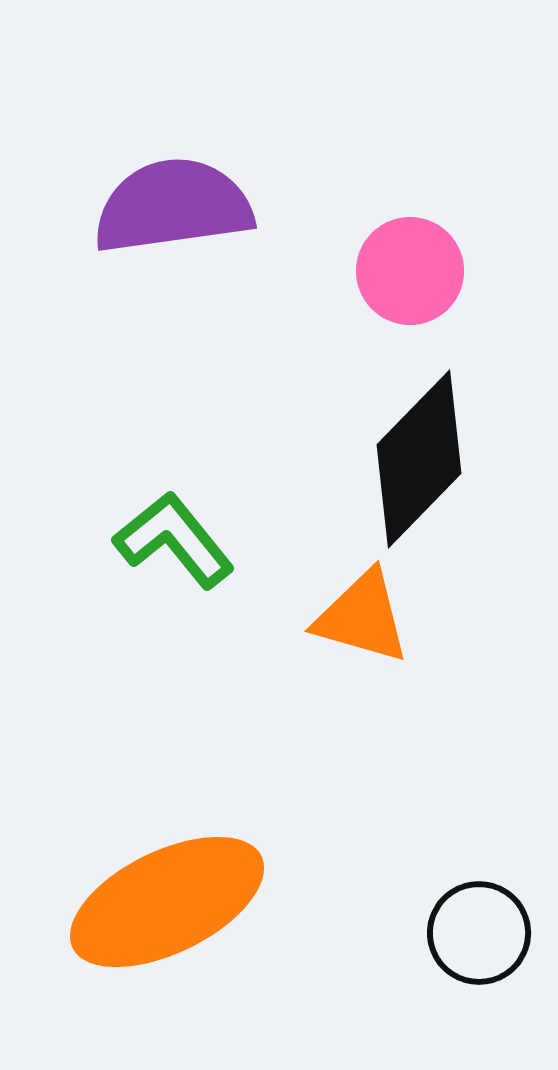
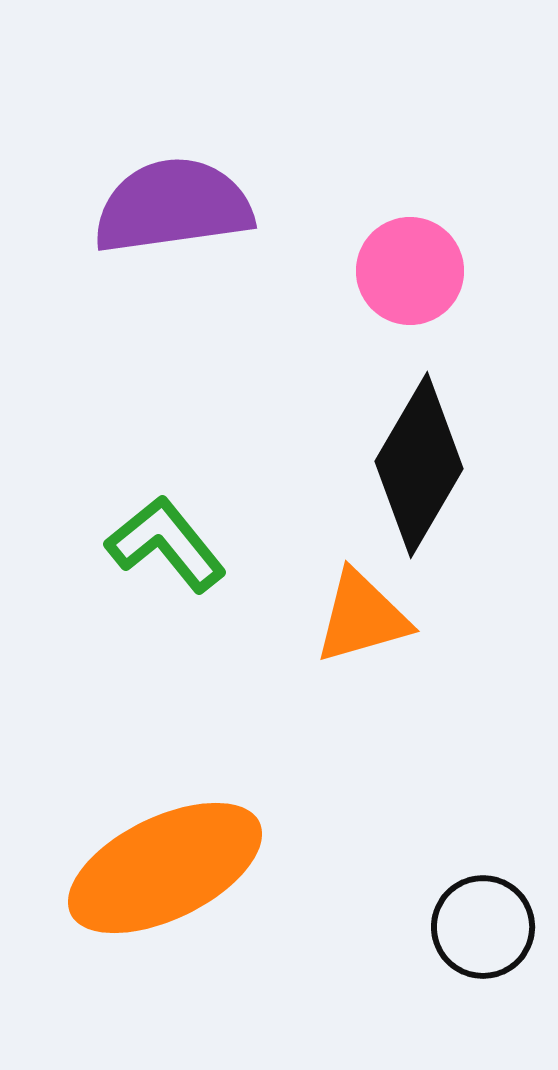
black diamond: moved 6 px down; rotated 14 degrees counterclockwise
green L-shape: moved 8 px left, 4 px down
orange triangle: rotated 32 degrees counterclockwise
orange ellipse: moved 2 px left, 34 px up
black circle: moved 4 px right, 6 px up
